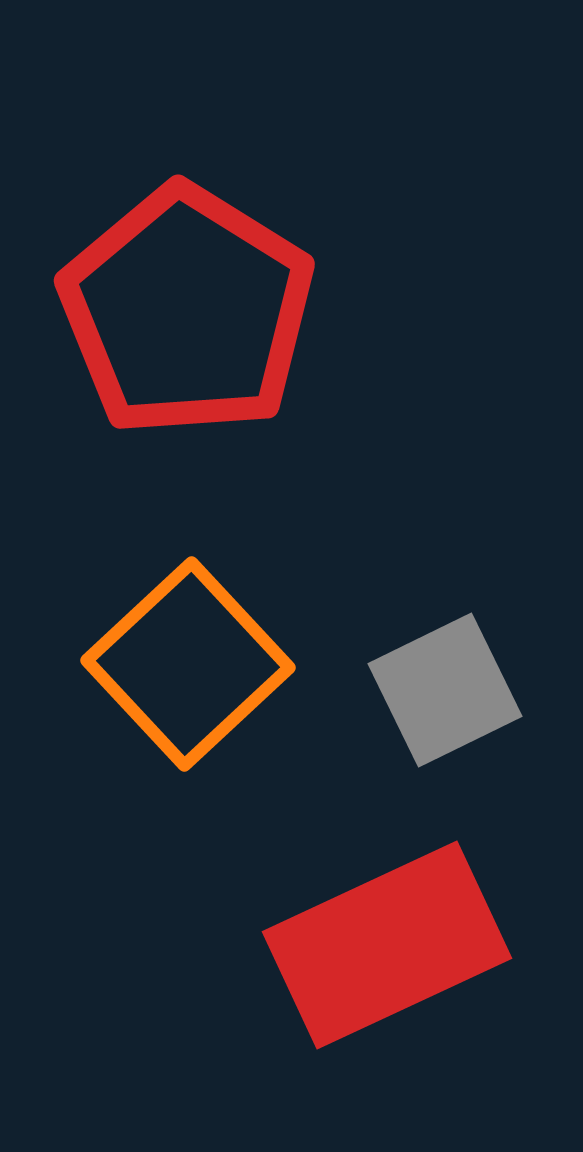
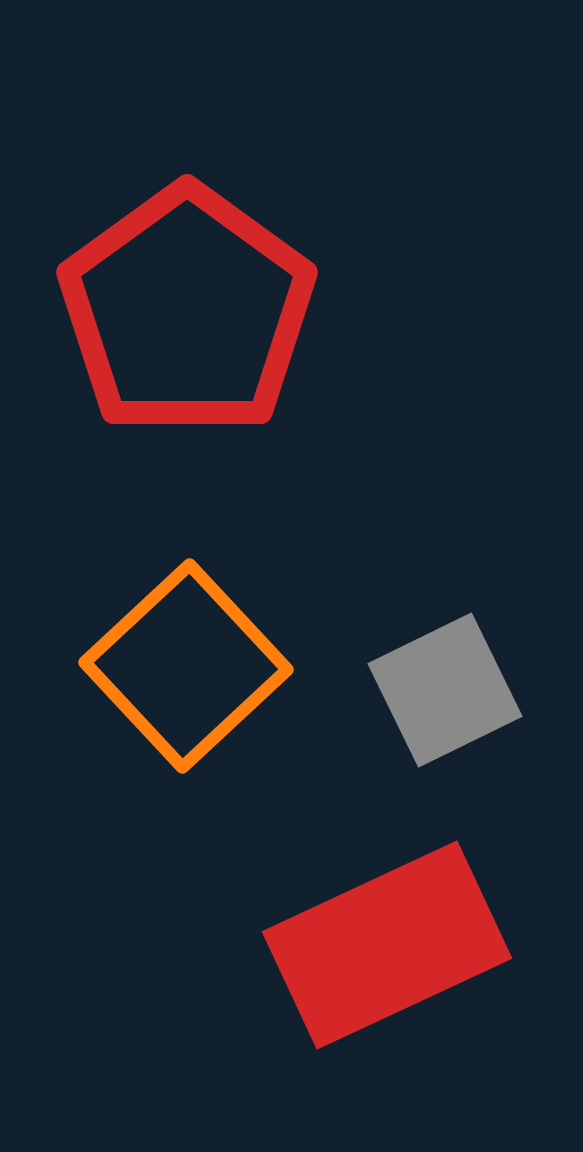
red pentagon: rotated 4 degrees clockwise
orange square: moved 2 px left, 2 px down
